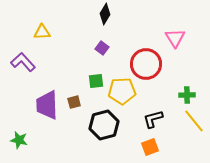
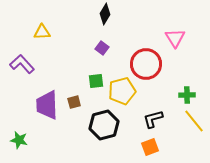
purple L-shape: moved 1 px left, 2 px down
yellow pentagon: rotated 12 degrees counterclockwise
